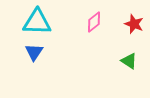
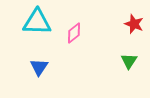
pink diamond: moved 20 px left, 11 px down
blue triangle: moved 5 px right, 15 px down
green triangle: rotated 30 degrees clockwise
